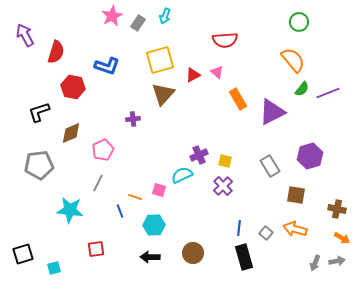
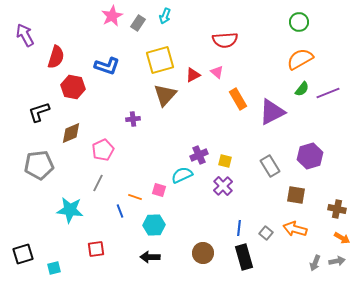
red semicircle at (56, 52): moved 5 px down
orange semicircle at (293, 60): moved 7 px right, 1 px up; rotated 80 degrees counterclockwise
brown triangle at (163, 94): moved 2 px right, 1 px down
brown circle at (193, 253): moved 10 px right
